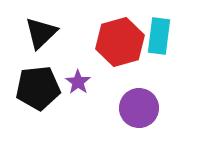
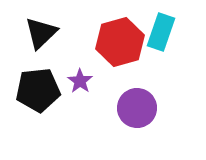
cyan rectangle: moved 2 px right, 4 px up; rotated 12 degrees clockwise
purple star: moved 2 px right, 1 px up
black pentagon: moved 2 px down
purple circle: moved 2 px left
